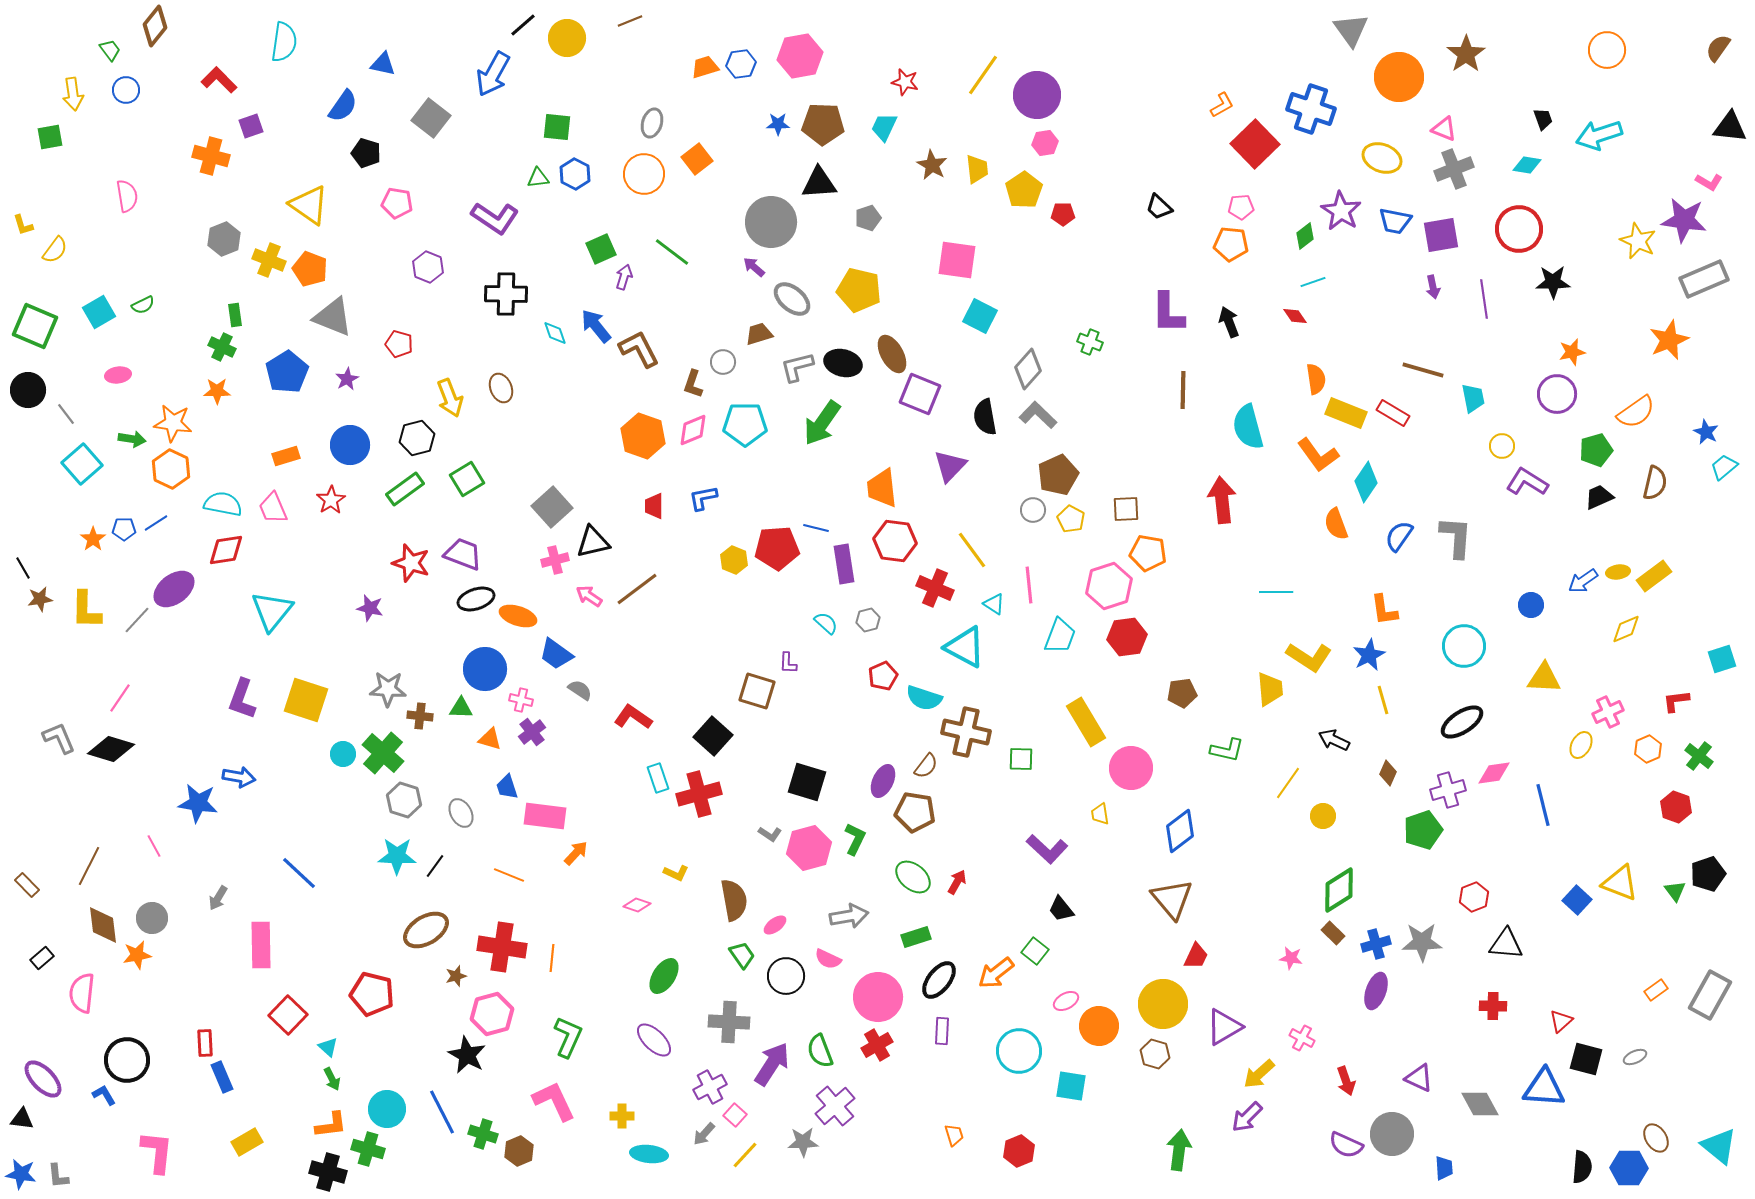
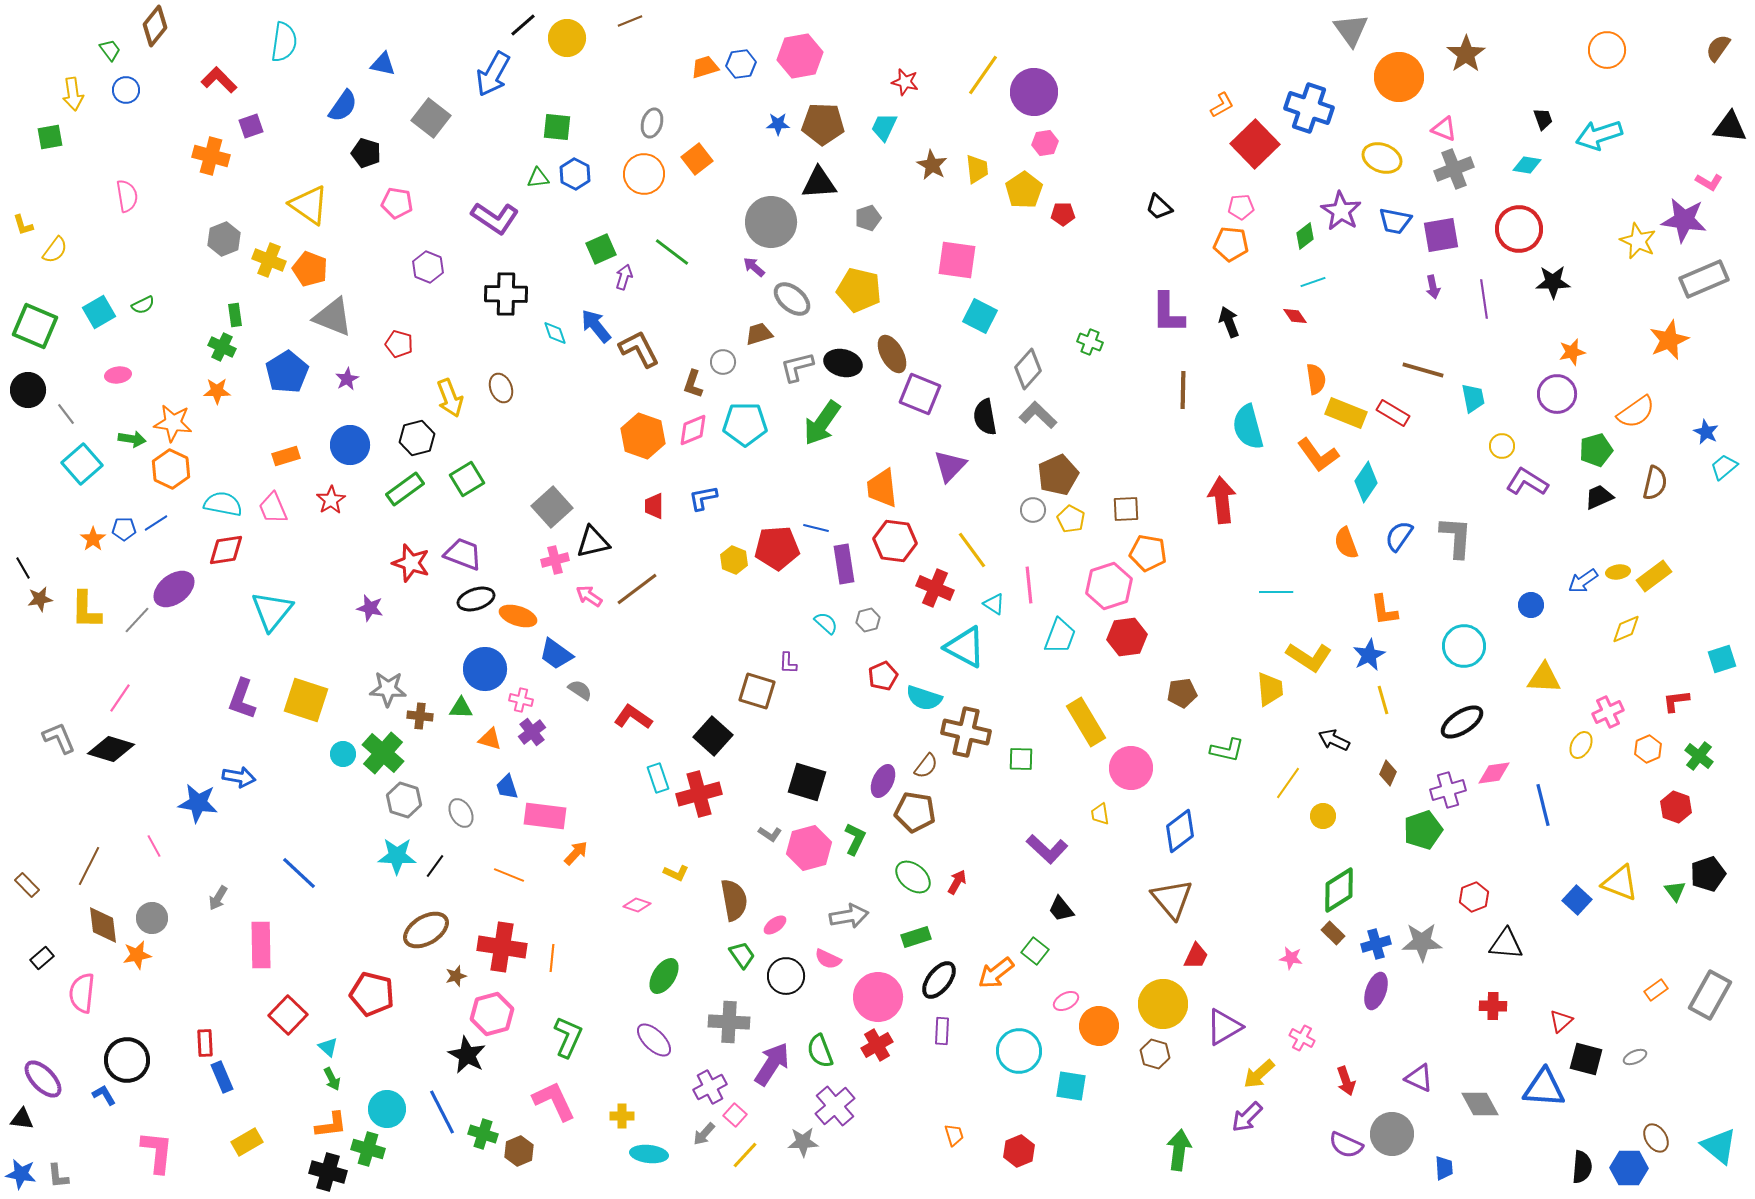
purple circle at (1037, 95): moved 3 px left, 3 px up
blue cross at (1311, 109): moved 2 px left, 1 px up
orange semicircle at (1336, 524): moved 10 px right, 19 px down
